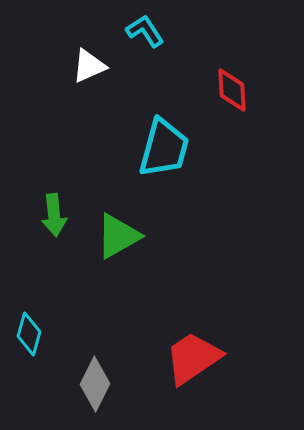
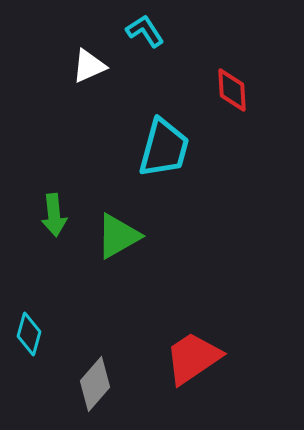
gray diamond: rotated 14 degrees clockwise
